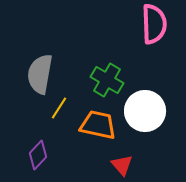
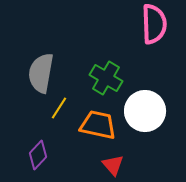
gray semicircle: moved 1 px right, 1 px up
green cross: moved 1 px left, 2 px up
red triangle: moved 9 px left
